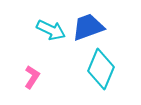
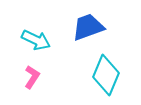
cyan arrow: moved 15 px left, 10 px down
cyan diamond: moved 5 px right, 6 px down
